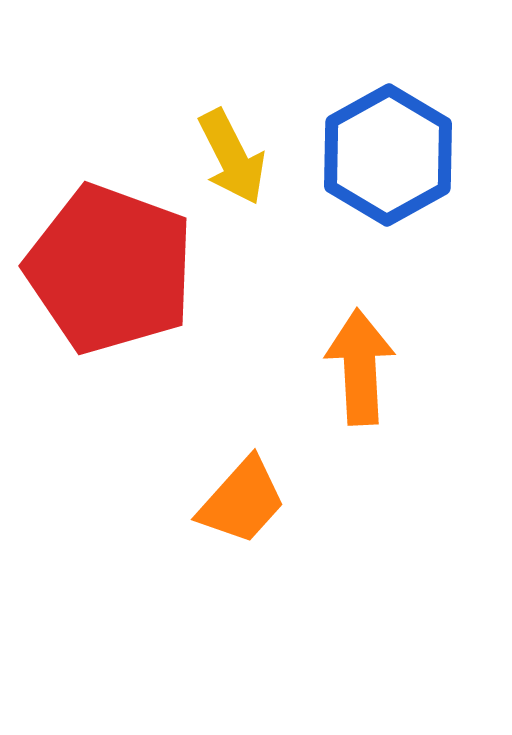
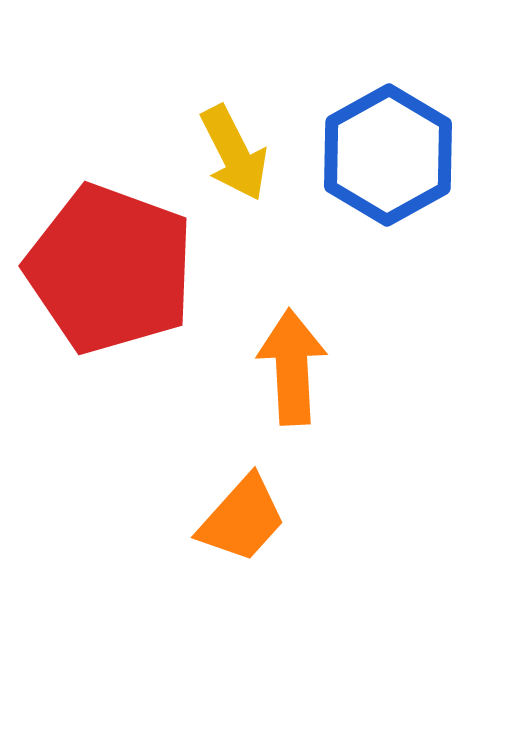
yellow arrow: moved 2 px right, 4 px up
orange arrow: moved 68 px left
orange trapezoid: moved 18 px down
